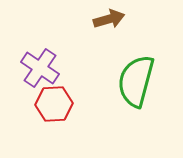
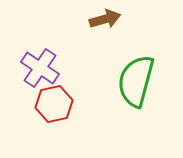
brown arrow: moved 4 px left
red hexagon: rotated 9 degrees counterclockwise
